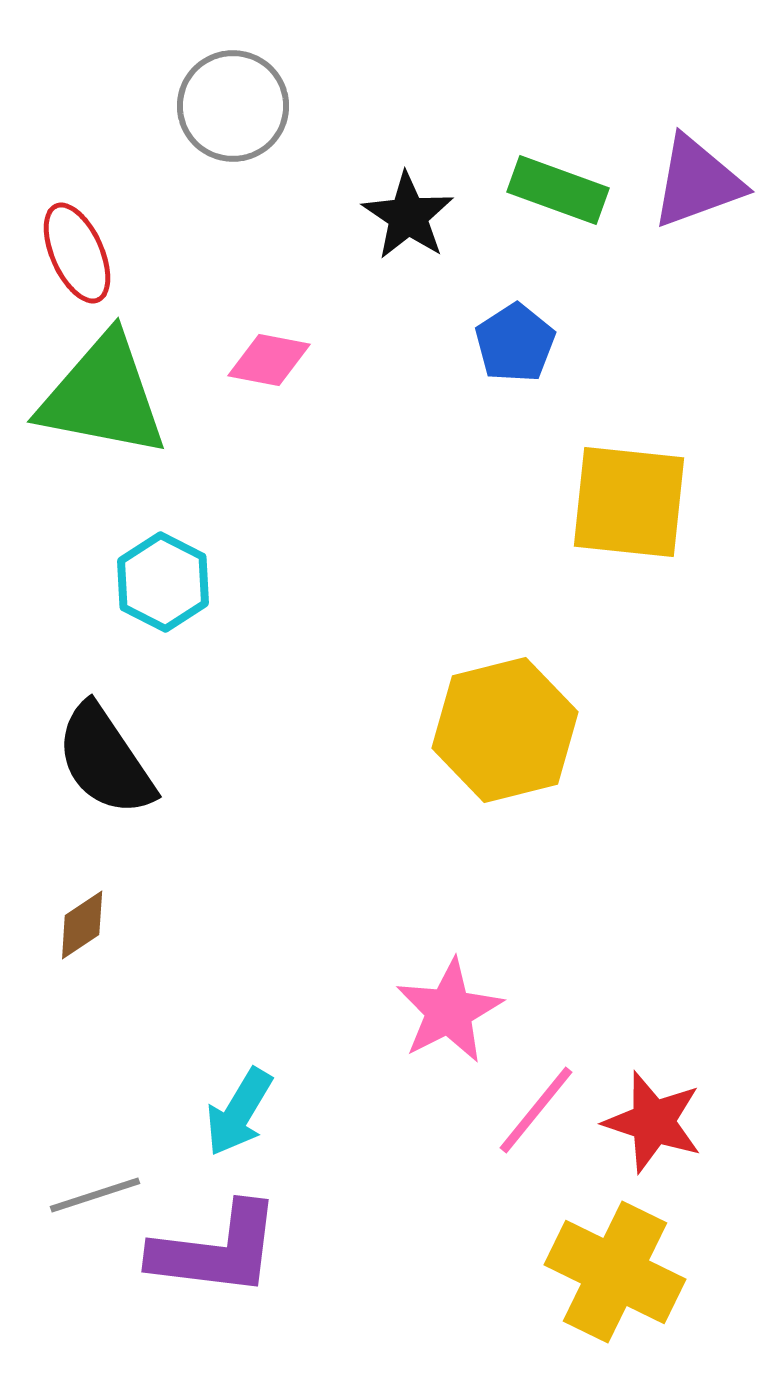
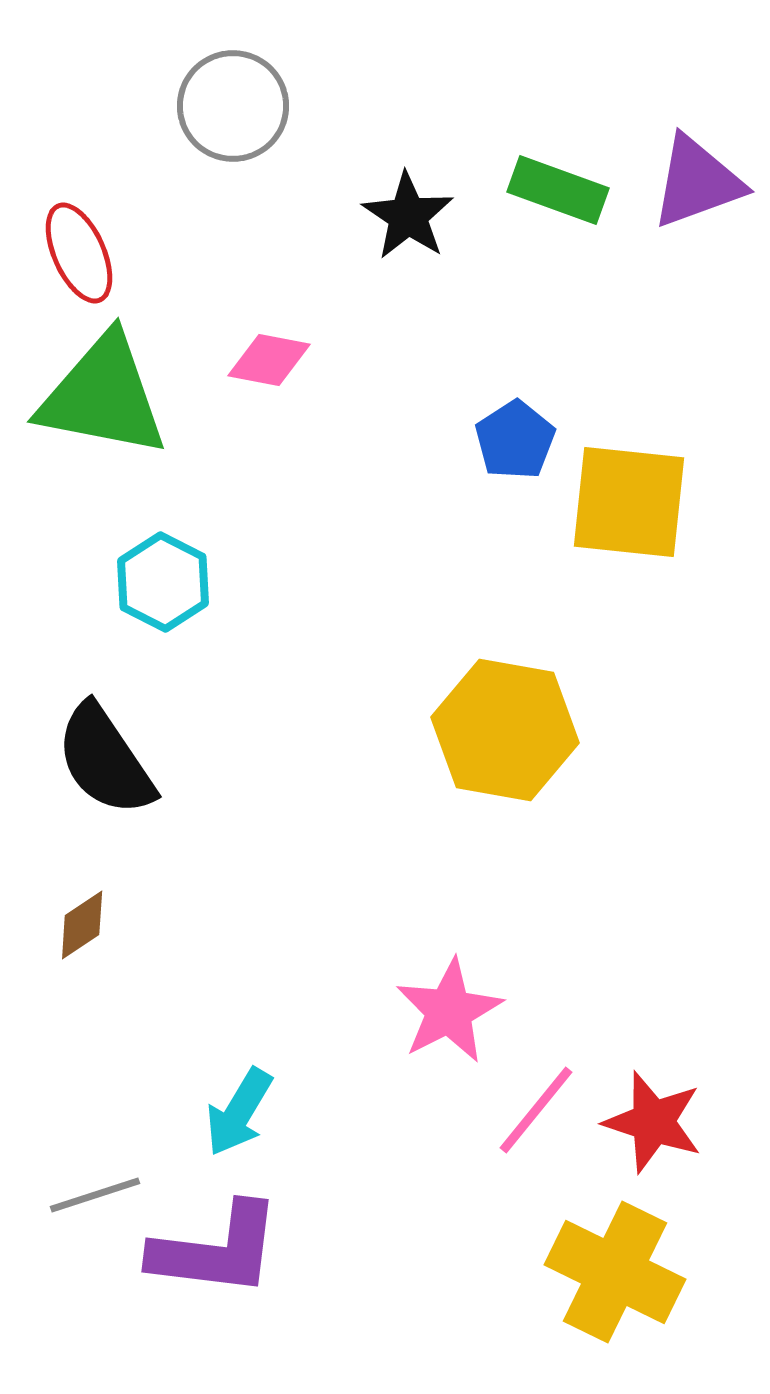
red ellipse: moved 2 px right
blue pentagon: moved 97 px down
yellow hexagon: rotated 24 degrees clockwise
